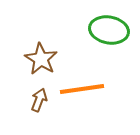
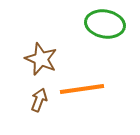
green ellipse: moved 4 px left, 6 px up
brown star: rotated 8 degrees counterclockwise
